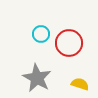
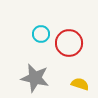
gray star: moved 2 px left; rotated 16 degrees counterclockwise
